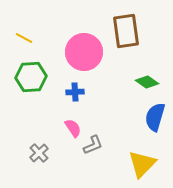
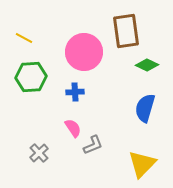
green diamond: moved 17 px up; rotated 10 degrees counterclockwise
blue semicircle: moved 10 px left, 9 px up
